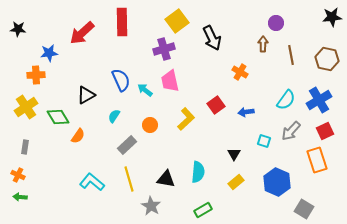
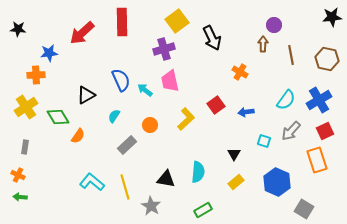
purple circle at (276, 23): moved 2 px left, 2 px down
yellow line at (129, 179): moved 4 px left, 8 px down
